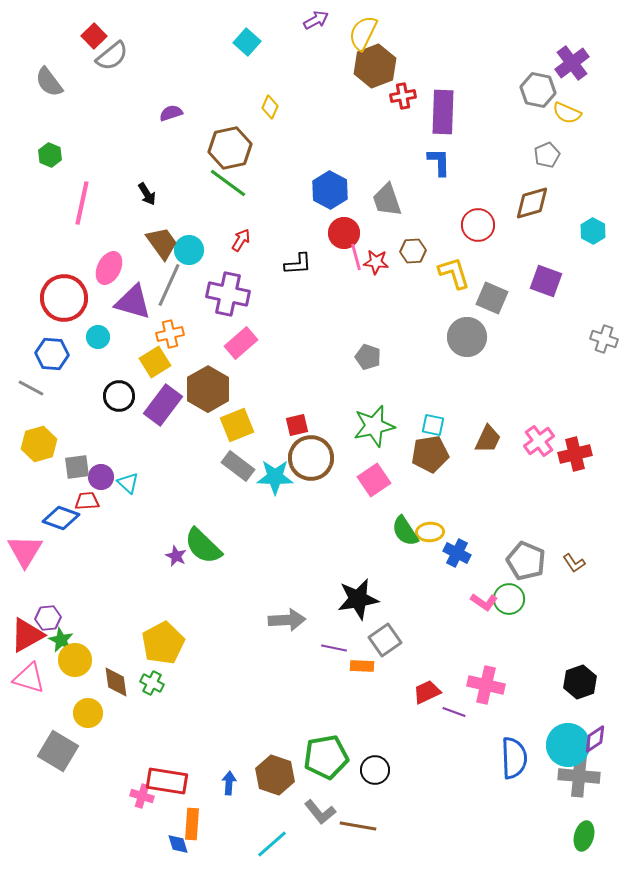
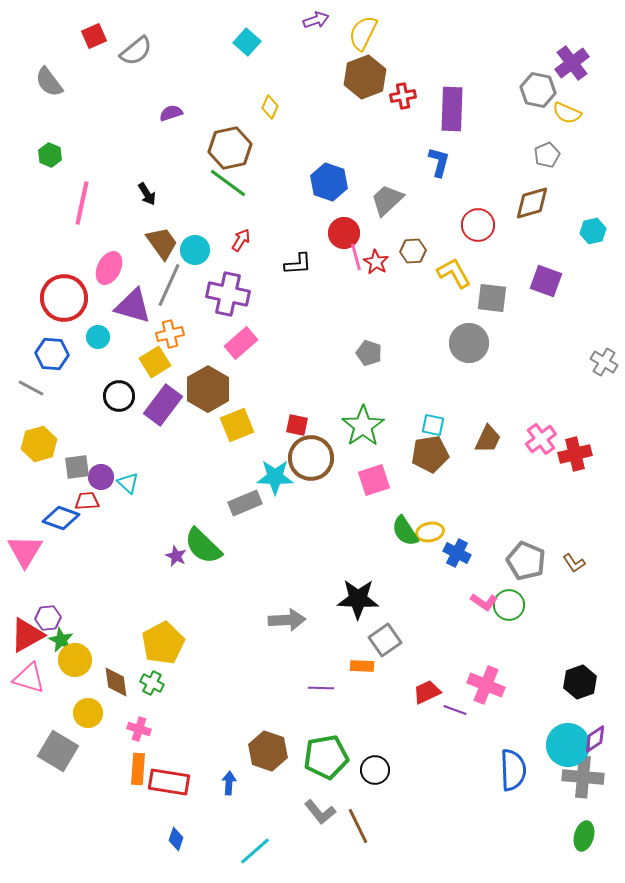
purple arrow at (316, 20): rotated 10 degrees clockwise
red square at (94, 36): rotated 20 degrees clockwise
gray semicircle at (112, 56): moved 24 px right, 5 px up
brown hexagon at (375, 66): moved 10 px left, 11 px down
purple rectangle at (443, 112): moved 9 px right, 3 px up
blue L-shape at (439, 162): rotated 16 degrees clockwise
blue hexagon at (330, 190): moved 1 px left, 8 px up; rotated 9 degrees counterclockwise
gray trapezoid at (387, 200): rotated 66 degrees clockwise
cyan hexagon at (593, 231): rotated 20 degrees clockwise
cyan circle at (189, 250): moved 6 px right
red star at (376, 262): rotated 25 degrees clockwise
yellow L-shape at (454, 273): rotated 12 degrees counterclockwise
gray square at (492, 298): rotated 16 degrees counterclockwise
purple triangle at (133, 302): moved 4 px down
gray circle at (467, 337): moved 2 px right, 6 px down
gray cross at (604, 339): moved 23 px down; rotated 12 degrees clockwise
gray pentagon at (368, 357): moved 1 px right, 4 px up
red square at (297, 425): rotated 25 degrees clockwise
green star at (374, 426): moved 11 px left; rotated 21 degrees counterclockwise
pink cross at (539, 441): moved 2 px right, 2 px up
gray rectangle at (238, 466): moved 7 px right, 37 px down; rotated 60 degrees counterclockwise
pink square at (374, 480): rotated 16 degrees clockwise
yellow ellipse at (430, 532): rotated 8 degrees counterclockwise
black star at (358, 599): rotated 12 degrees clockwise
green circle at (509, 599): moved 6 px down
purple line at (334, 648): moved 13 px left, 40 px down; rotated 10 degrees counterclockwise
pink cross at (486, 685): rotated 9 degrees clockwise
purple line at (454, 712): moved 1 px right, 2 px up
blue semicircle at (514, 758): moved 1 px left, 12 px down
brown hexagon at (275, 775): moved 7 px left, 24 px up
gray cross at (579, 776): moved 4 px right, 1 px down
red rectangle at (167, 781): moved 2 px right, 1 px down
pink cross at (142, 796): moved 3 px left, 67 px up
orange rectangle at (192, 824): moved 54 px left, 55 px up
brown line at (358, 826): rotated 54 degrees clockwise
blue diamond at (178, 844): moved 2 px left, 5 px up; rotated 35 degrees clockwise
cyan line at (272, 844): moved 17 px left, 7 px down
